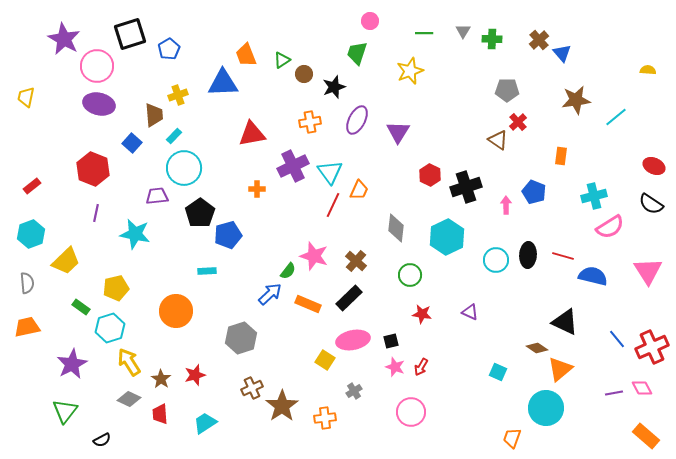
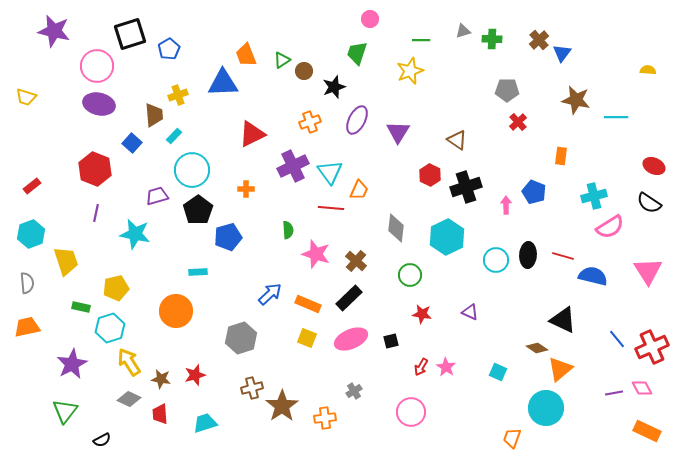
pink circle at (370, 21): moved 2 px up
gray triangle at (463, 31): rotated 42 degrees clockwise
green line at (424, 33): moved 3 px left, 7 px down
purple star at (64, 39): moved 10 px left, 8 px up; rotated 16 degrees counterclockwise
blue triangle at (562, 53): rotated 18 degrees clockwise
brown circle at (304, 74): moved 3 px up
yellow trapezoid at (26, 97): rotated 85 degrees counterclockwise
brown star at (576, 100): rotated 20 degrees clockwise
cyan line at (616, 117): rotated 40 degrees clockwise
orange cross at (310, 122): rotated 10 degrees counterclockwise
red triangle at (252, 134): rotated 16 degrees counterclockwise
brown triangle at (498, 140): moved 41 px left
cyan circle at (184, 168): moved 8 px right, 2 px down
red hexagon at (93, 169): moved 2 px right
orange cross at (257, 189): moved 11 px left
purple trapezoid at (157, 196): rotated 10 degrees counterclockwise
black semicircle at (651, 204): moved 2 px left, 1 px up
red line at (333, 205): moved 2 px left, 3 px down; rotated 70 degrees clockwise
black pentagon at (200, 213): moved 2 px left, 3 px up
blue pentagon at (228, 235): moved 2 px down
pink star at (314, 256): moved 2 px right, 2 px up
yellow trapezoid at (66, 261): rotated 64 degrees counterclockwise
cyan rectangle at (207, 271): moved 9 px left, 1 px down
green semicircle at (288, 271): moved 41 px up; rotated 42 degrees counterclockwise
green rectangle at (81, 307): rotated 24 degrees counterclockwise
black triangle at (565, 322): moved 2 px left, 2 px up
pink ellipse at (353, 340): moved 2 px left, 1 px up; rotated 12 degrees counterclockwise
yellow square at (325, 360): moved 18 px left, 22 px up; rotated 12 degrees counterclockwise
pink star at (395, 367): moved 51 px right; rotated 12 degrees clockwise
brown star at (161, 379): rotated 24 degrees counterclockwise
brown cross at (252, 388): rotated 10 degrees clockwise
cyan trapezoid at (205, 423): rotated 15 degrees clockwise
orange rectangle at (646, 436): moved 1 px right, 5 px up; rotated 16 degrees counterclockwise
